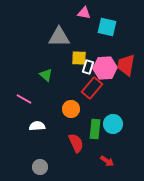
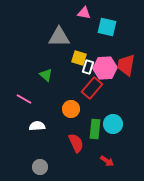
yellow square: rotated 14 degrees clockwise
